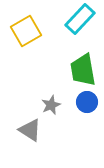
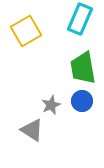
cyan rectangle: rotated 20 degrees counterclockwise
green trapezoid: moved 2 px up
blue circle: moved 5 px left, 1 px up
gray triangle: moved 2 px right
